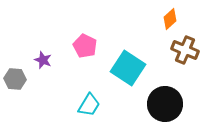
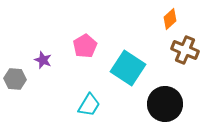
pink pentagon: rotated 15 degrees clockwise
